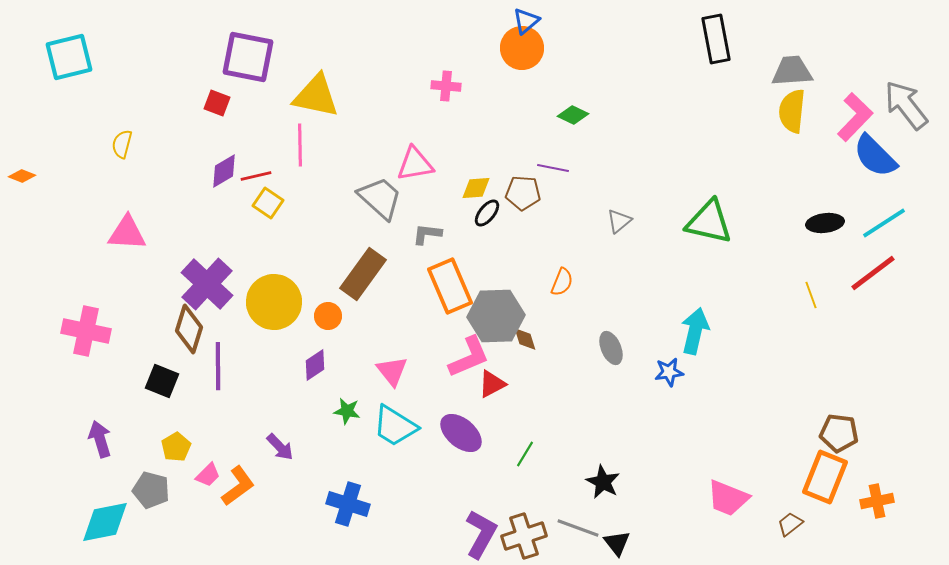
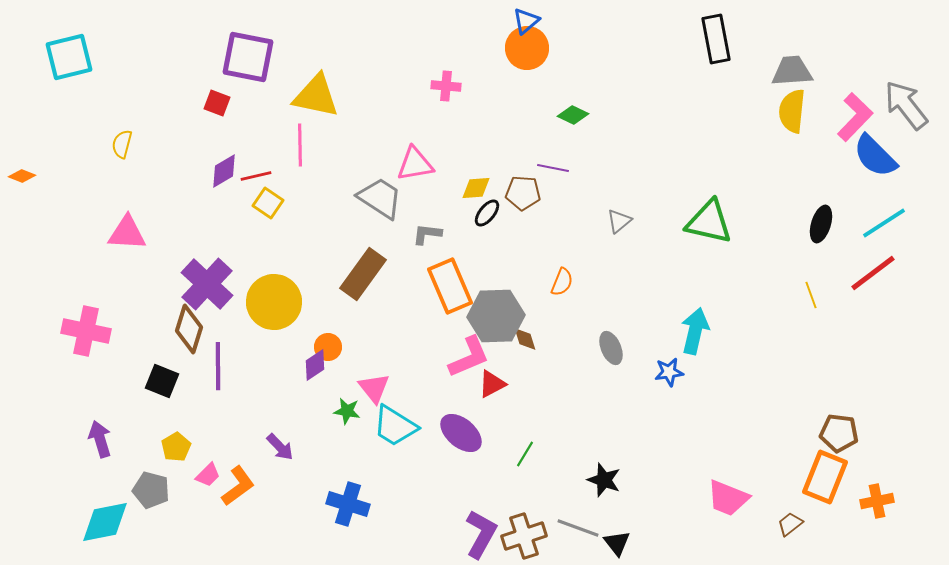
orange circle at (522, 48): moved 5 px right
gray trapezoid at (380, 198): rotated 9 degrees counterclockwise
black ellipse at (825, 223): moved 4 px left, 1 px down; rotated 66 degrees counterclockwise
orange circle at (328, 316): moved 31 px down
pink triangle at (392, 371): moved 18 px left, 17 px down
black star at (603, 482): moved 1 px right, 2 px up; rotated 8 degrees counterclockwise
